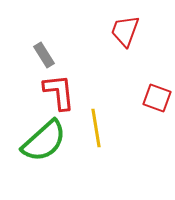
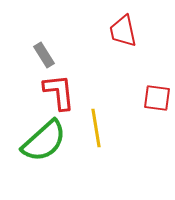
red trapezoid: moved 2 px left; rotated 32 degrees counterclockwise
red square: rotated 12 degrees counterclockwise
